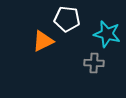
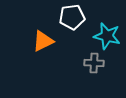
white pentagon: moved 5 px right, 2 px up; rotated 15 degrees counterclockwise
cyan star: moved 2 px down
